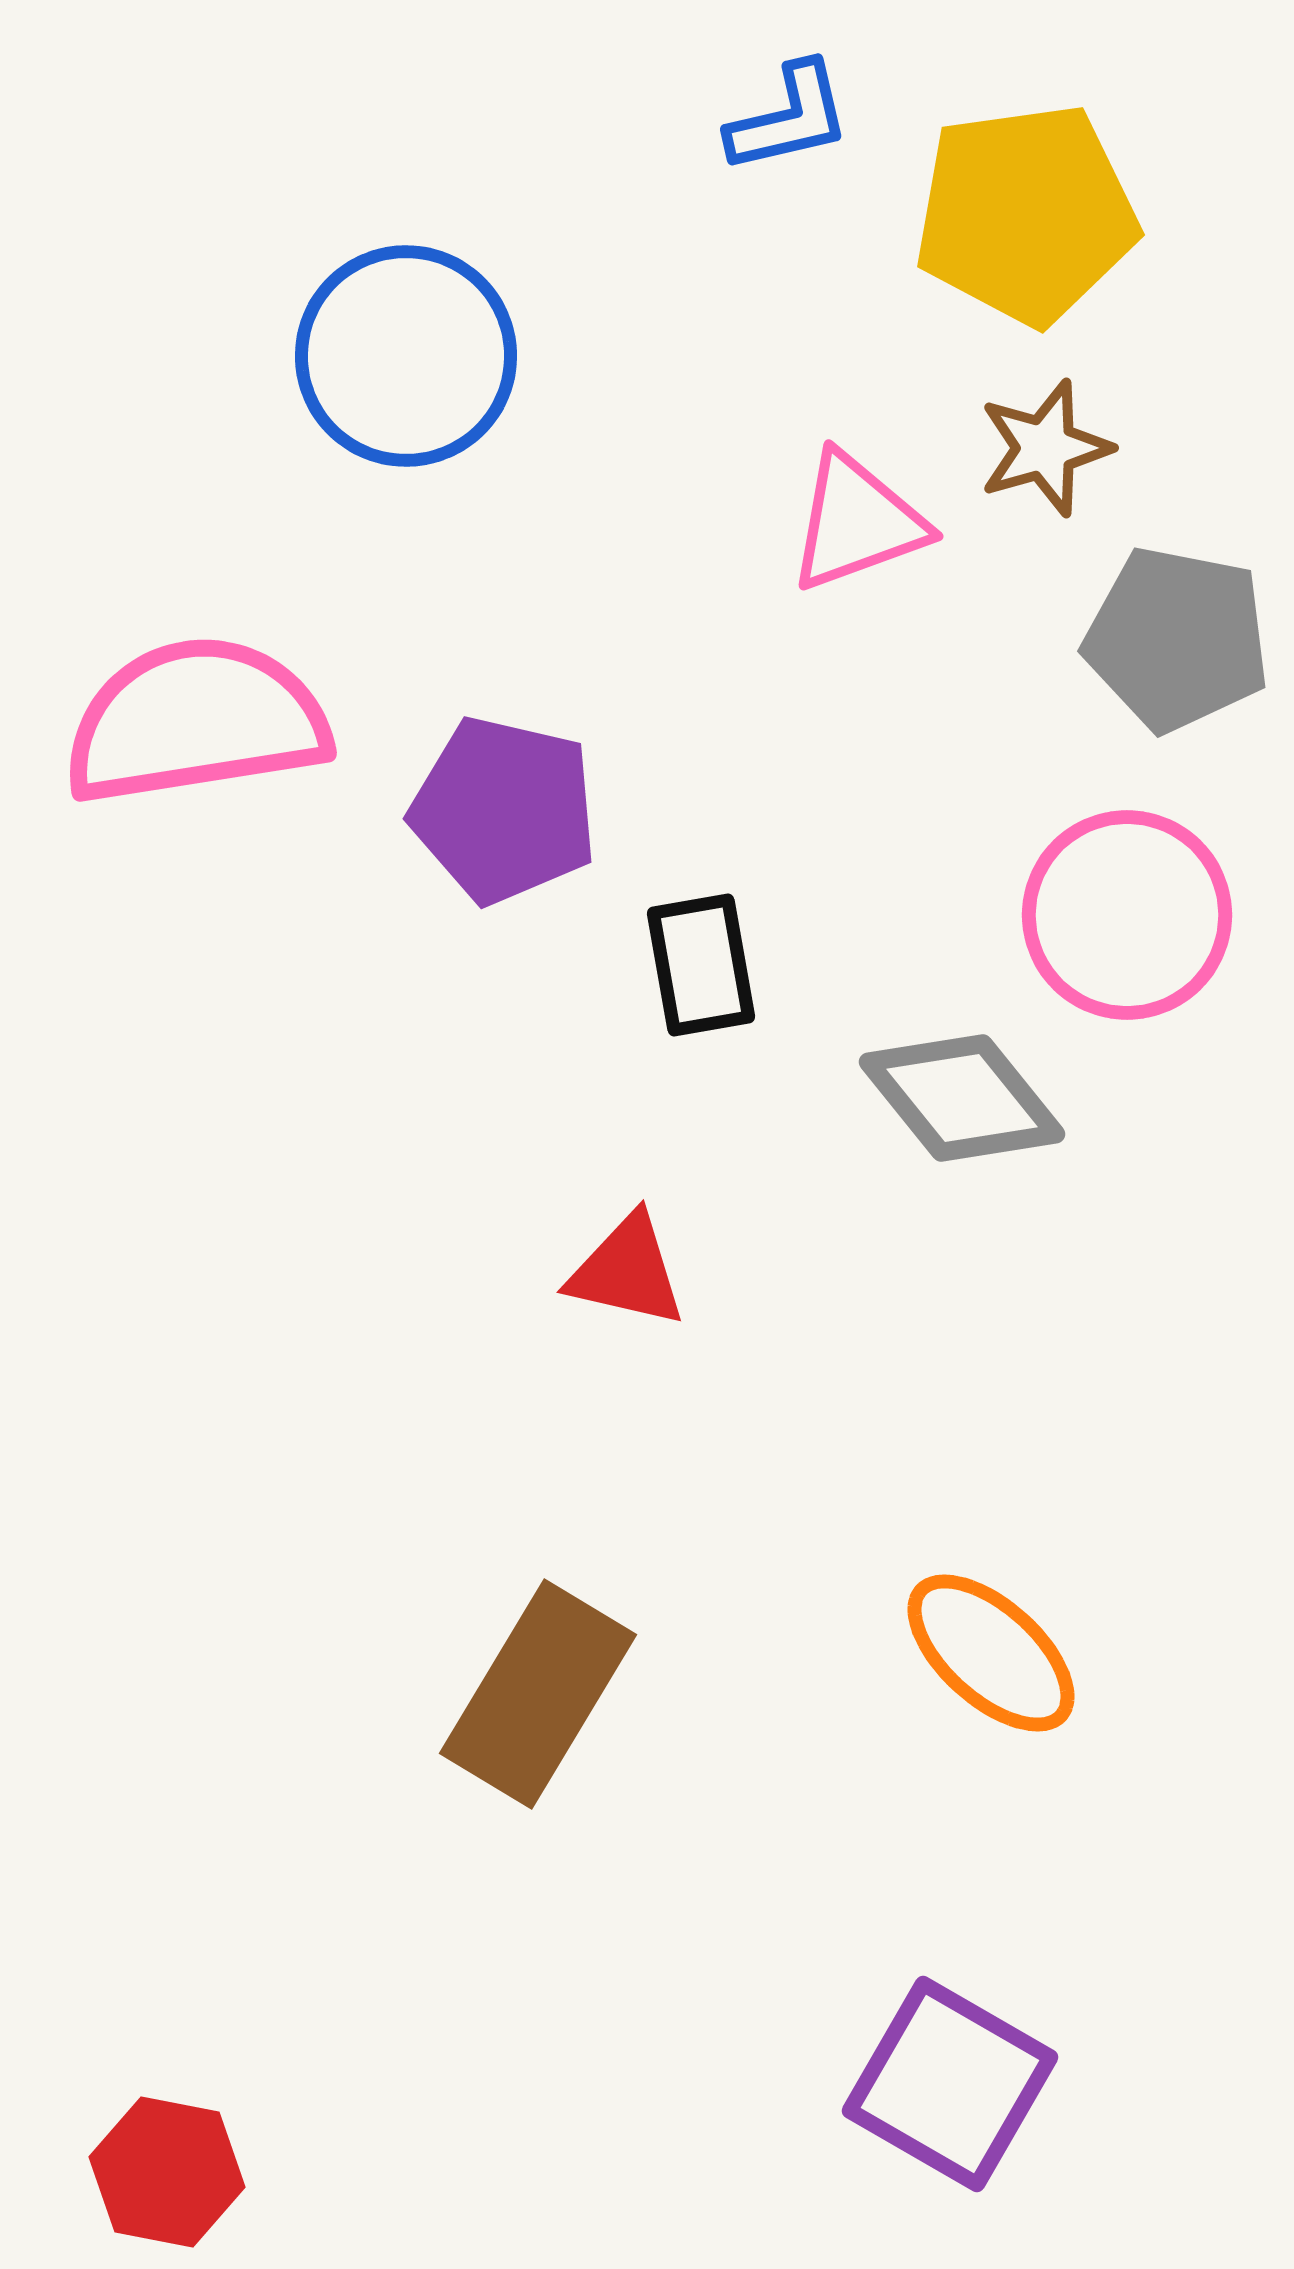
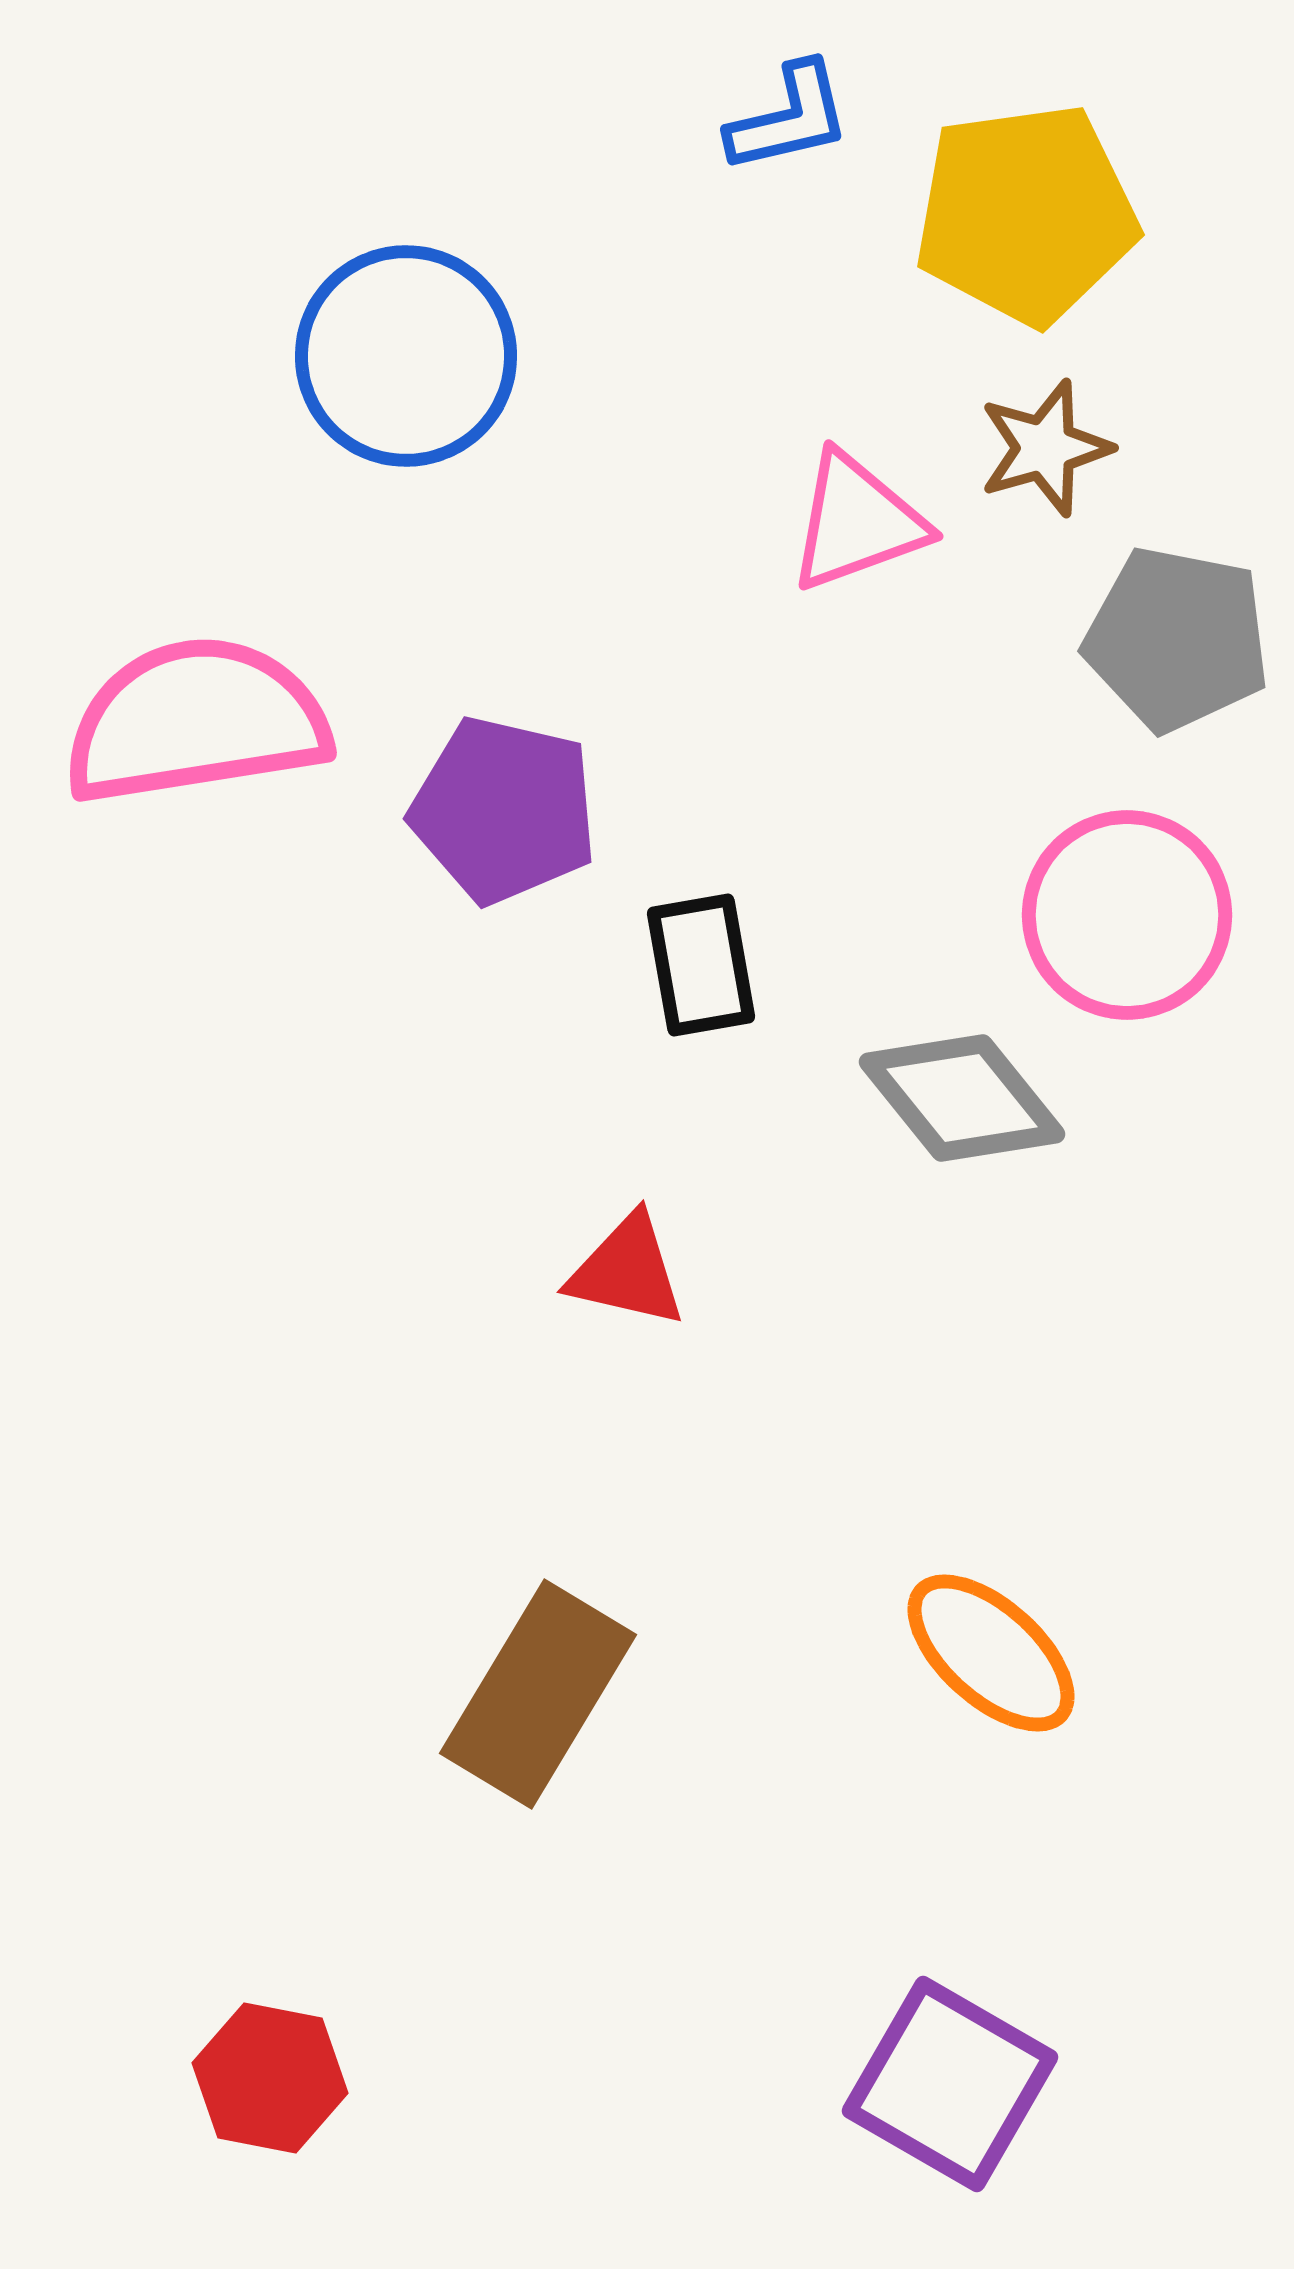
red hexagon: moved 103 px right, 94 px up
